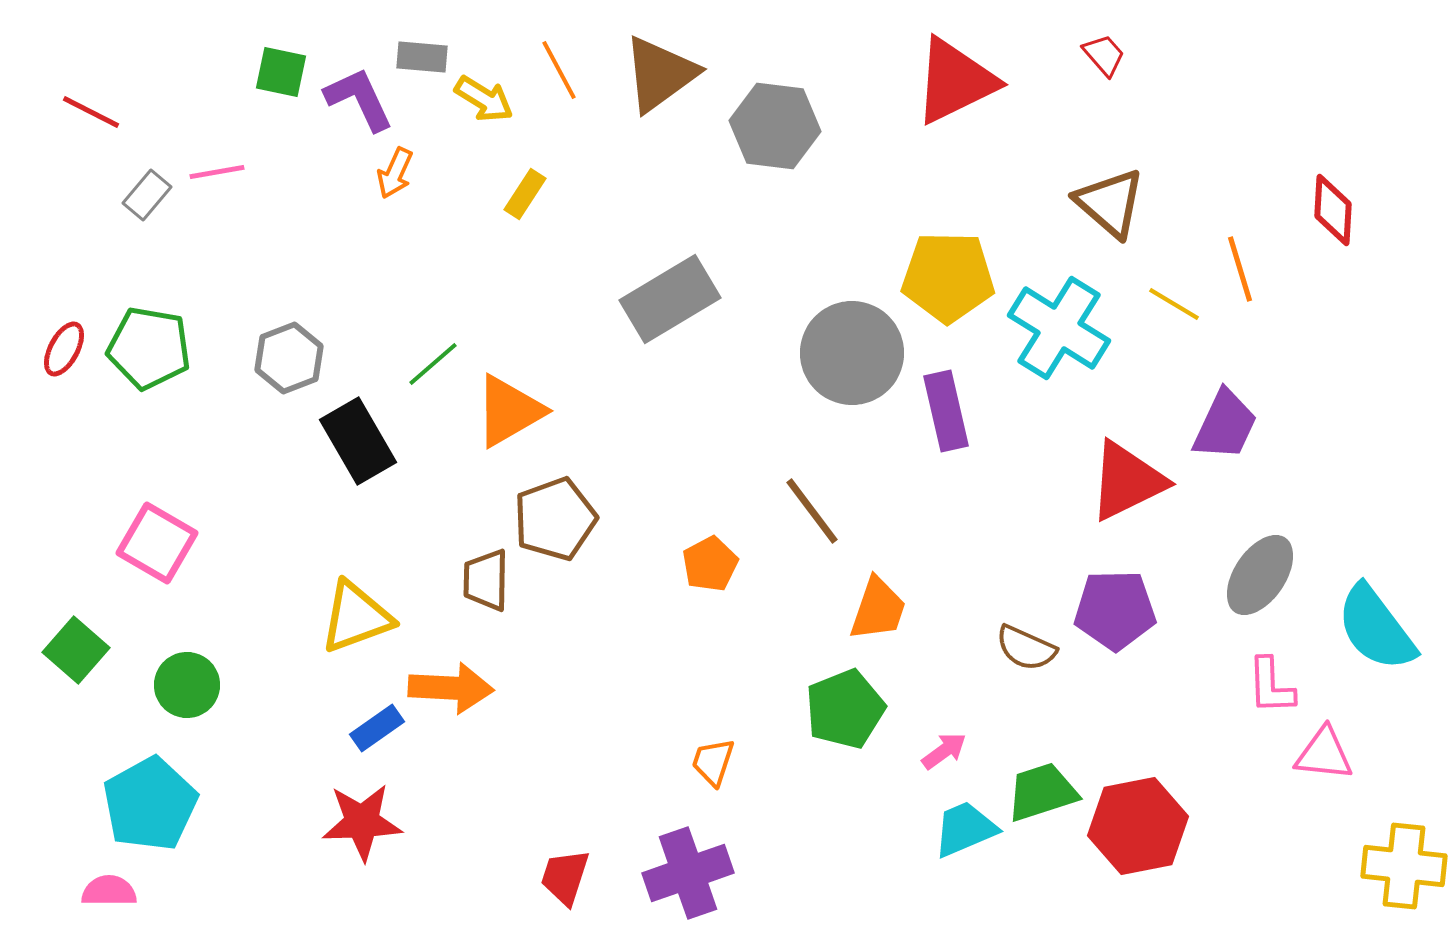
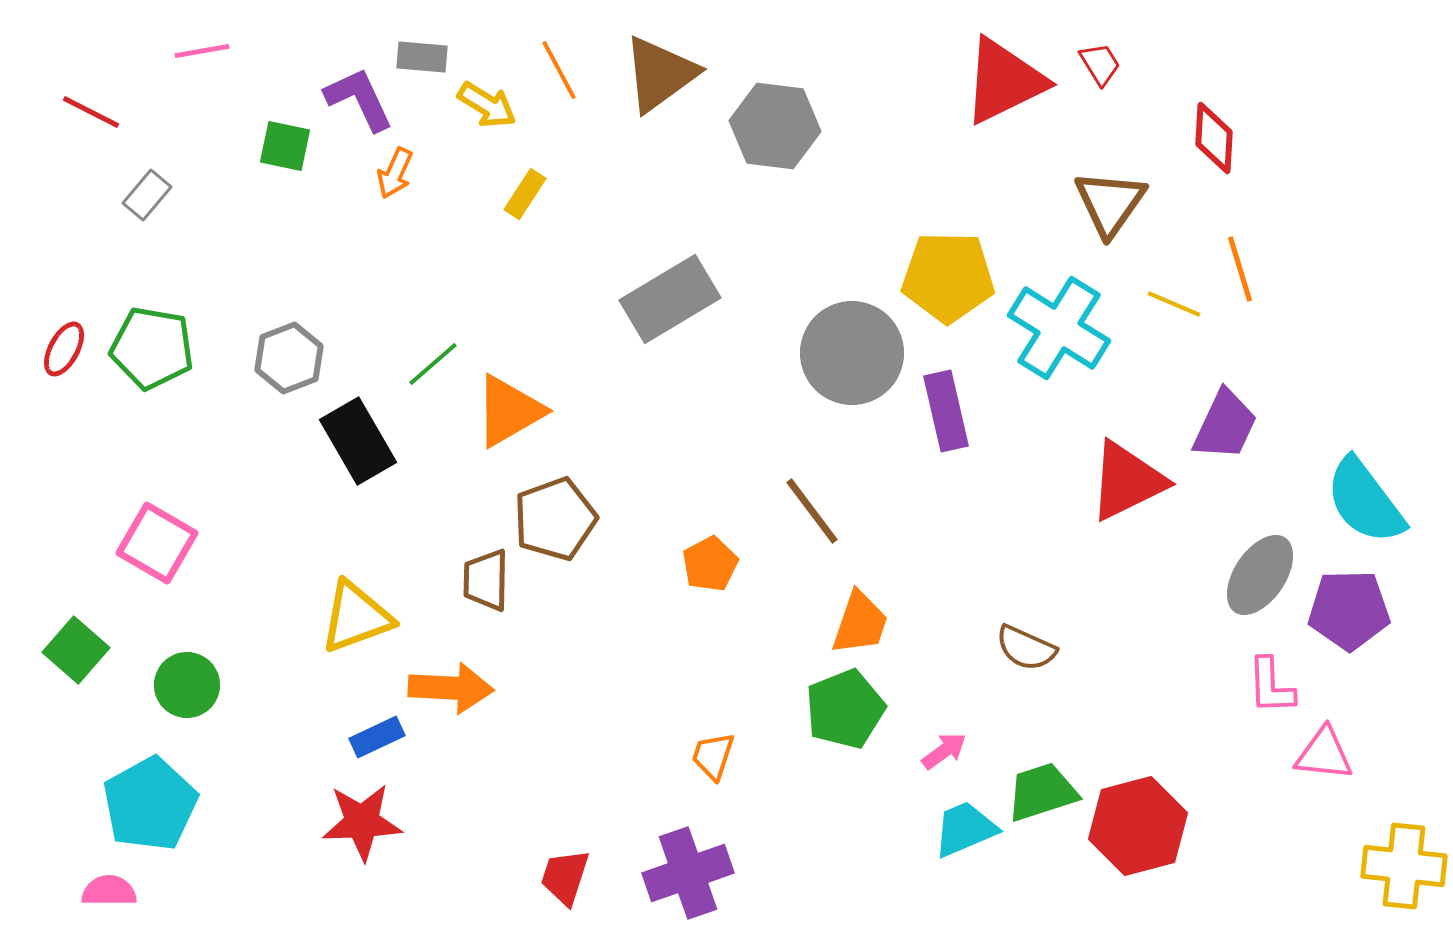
red trapezoid at (1104, 55): moved 4 px left, 9 px down; rotated 9 degrees clockwise
green square at (281, 72): moved 4 px right, 74 px down
red triangle at (955, 81): moved 49 px right
yellow arrow at (484, 99): moved 3 px right, 6 px down
pink line at (217, 172): moved 15 px left, 121 px up
brown triangle at (1110, 203): rotated 24 degrees clockwise
red diamond at (1333, 210): moved 119 px left, 72 px up
yellow line at (1174, 304): rotated 8 degrees counterclockwise
green pentagon at (149, 348): moved 3 px right
orange trapezoid at (878, 609): moved 18 px left, 14 px down
purple pentagon at (1115, 610): moved 234 px right
cyan semicircle at (1376, 628): moved 11 px left, 127 px up
blue rectangle at (377, 728): moved 9 px down; rotated 10 degrees clockwise
orange trapezoid at (713, 762): moved 6 px up
red hexagon at (1138, 826): rotated 4 degrees counterclockwise
